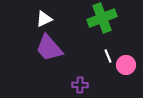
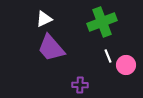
green cross: moved 4 px down
purple trapezoid: moved 2 px right
